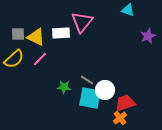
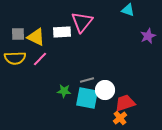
white rectangle: moved 1 px right, 1 px up
yellow semicircle: moved 1 px right, 1 px up; rotated 40 degrees clockwise
gray line: rotated 48 degrees counterclockwise
green star: moved 4 px down
cyan square: moved 3 px left
